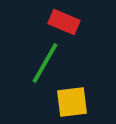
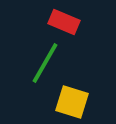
yellow square: rotated 24 degrees clockwise
